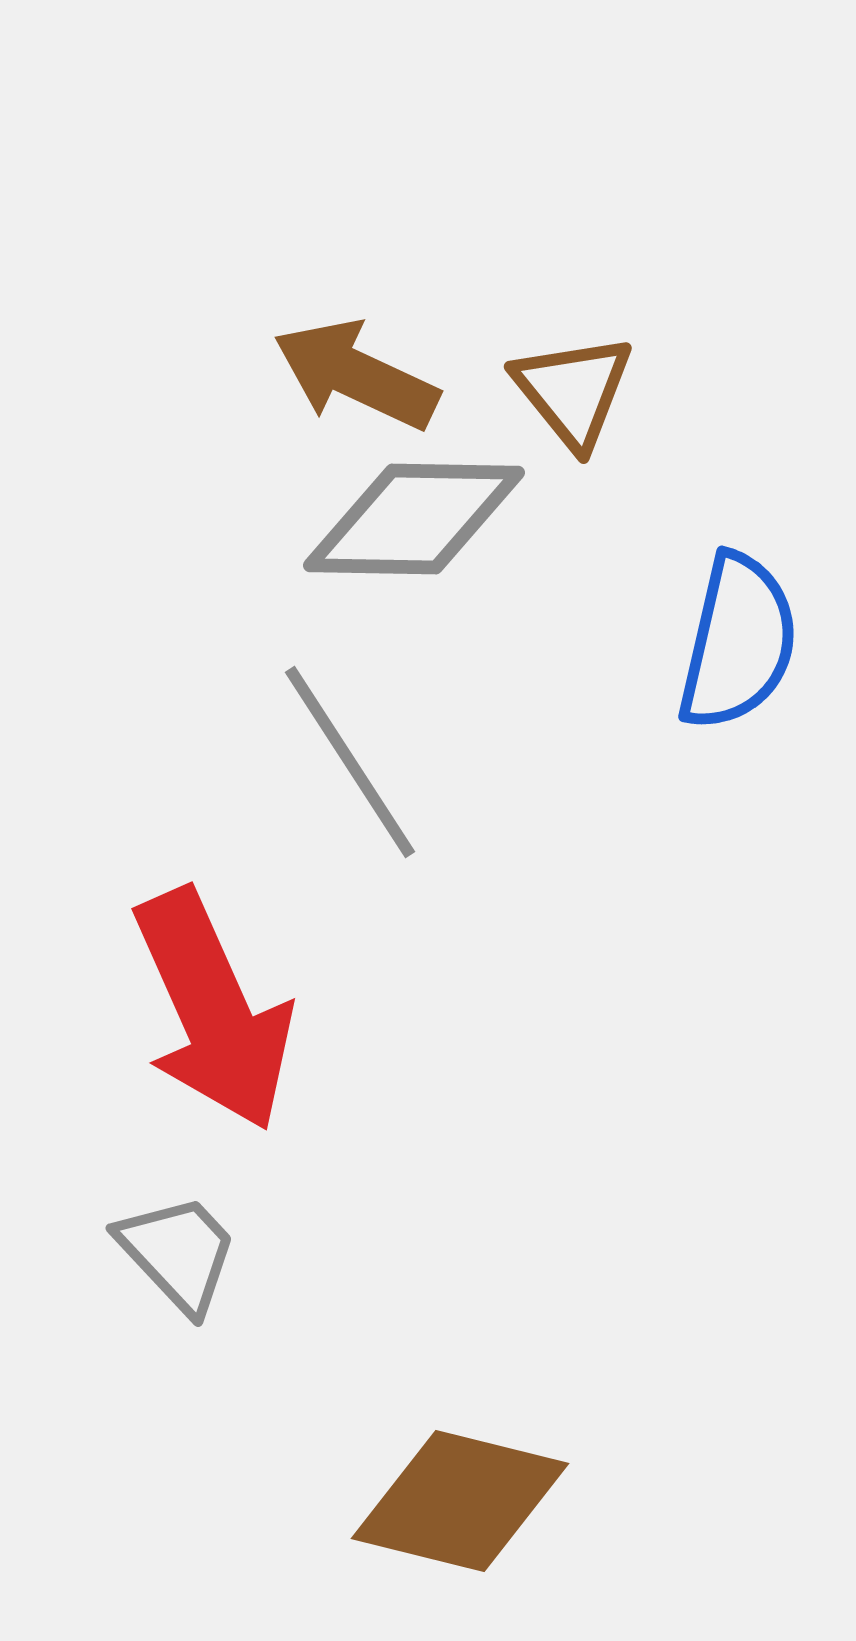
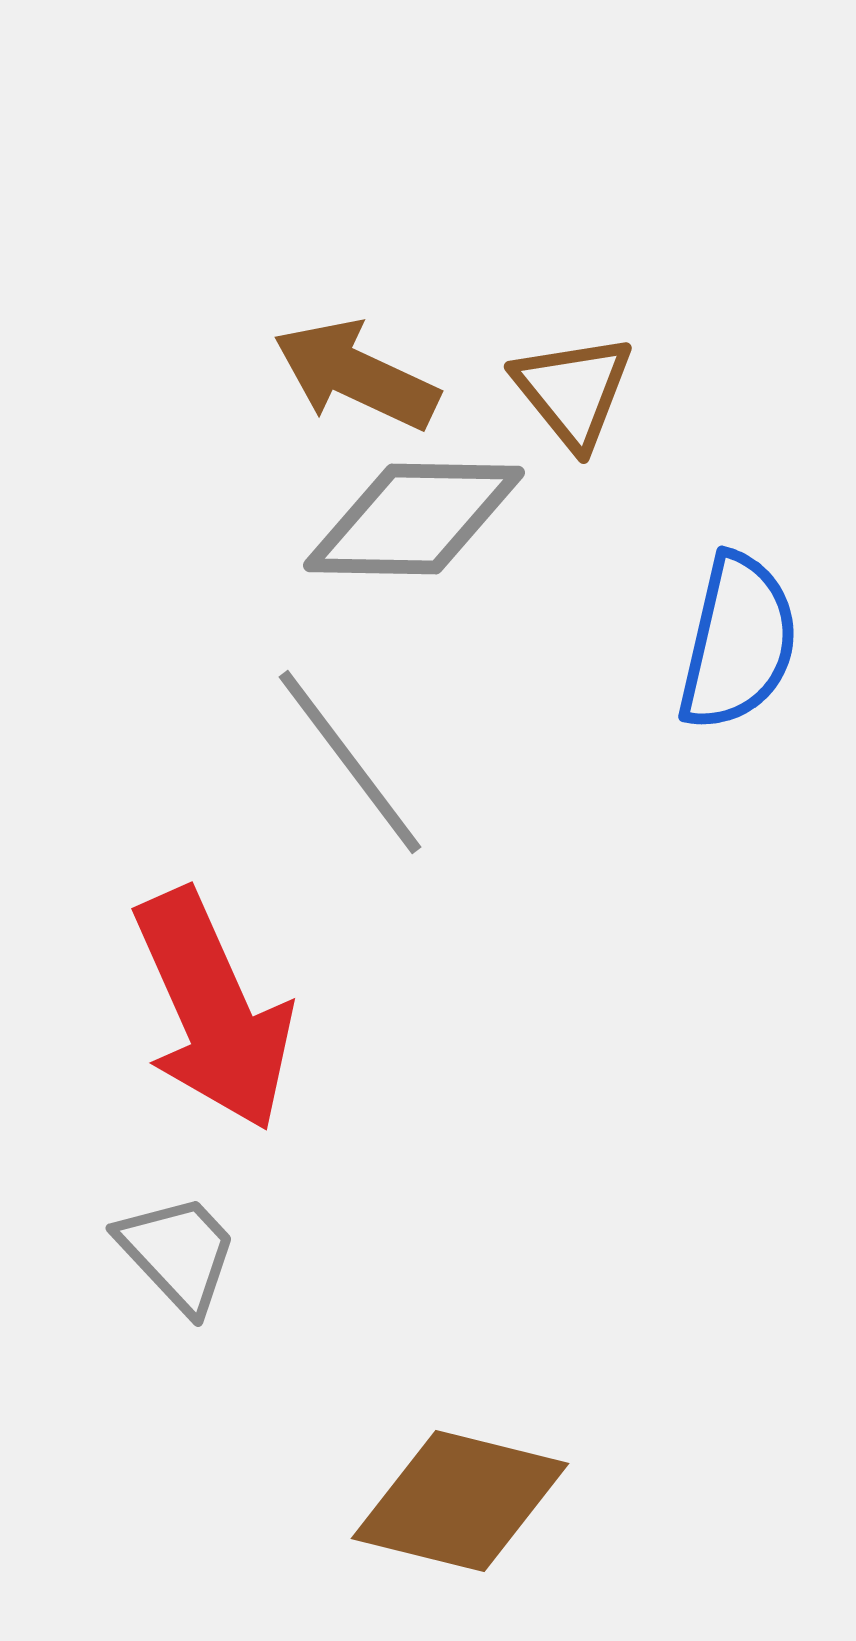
gray line: rotated 4 degrees counterclockwise
